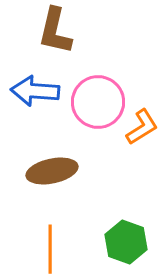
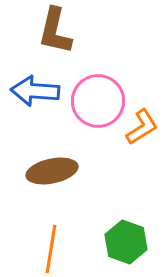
pink circle: moved 1 px up
orange line: moved 1 px right; rotated 9 degrees clockwise
